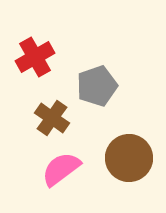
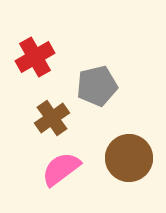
gray pentagon: rotated 6 degrees clockwise
brown cross: rotated 20 degrees clockwise
